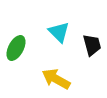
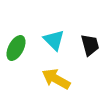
cyan triangle: moved 5 px left, 8 px down
black trapezoid: moved 2 px left
